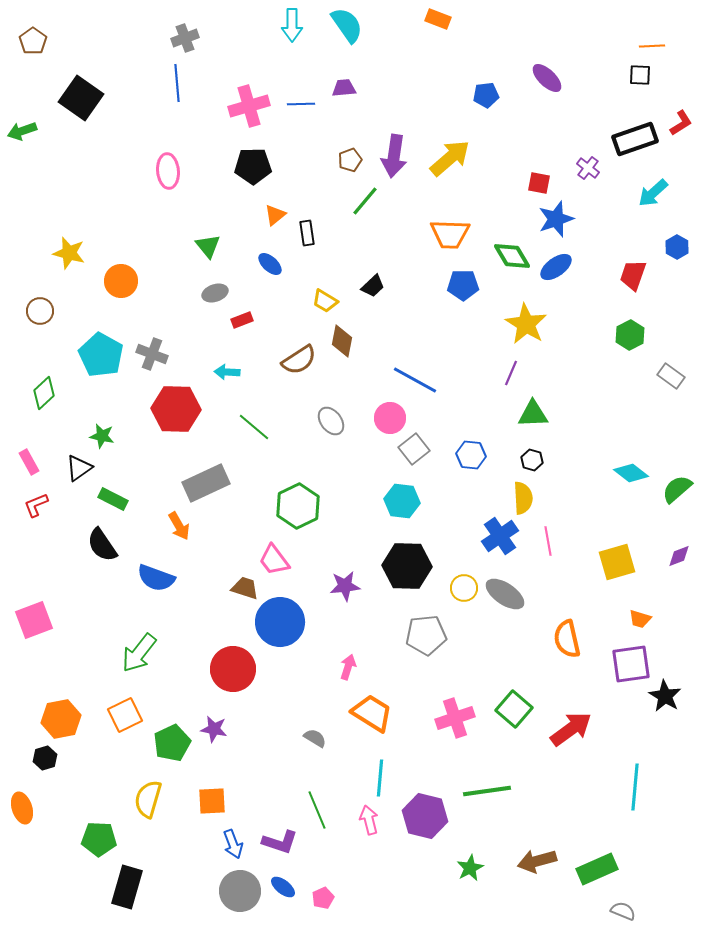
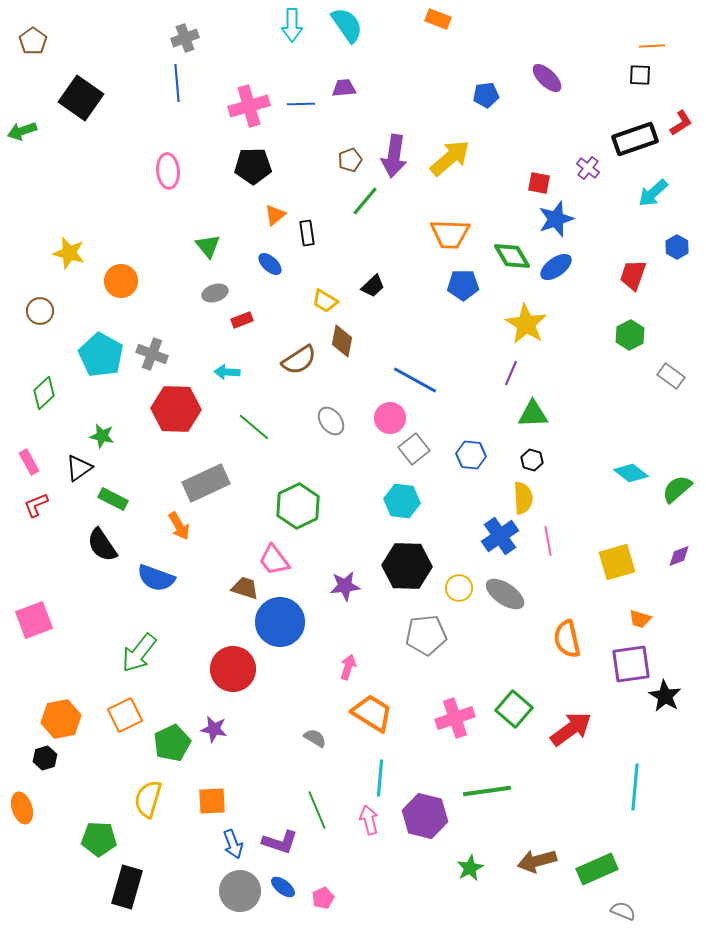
yellow circle at (464, 588): moved 5 px left
